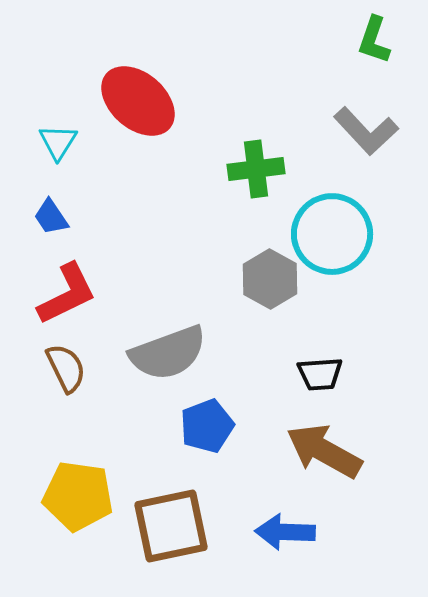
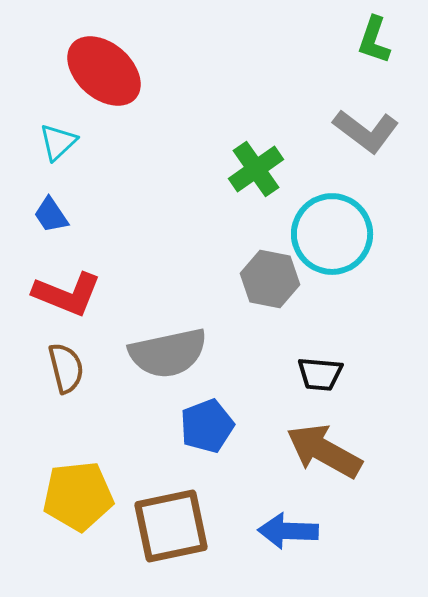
red ellipse: moved 34 px left, 30 px up
gray L-shape: rotated 10 degrees counterclockwise
cyan triangle: rotated 15 degrees clockwise
green cross: rotated 28 degrees counterclockwise
blue trapezoid: moved 2 px up
gray hexagon: rotated 18 degrees counterclockwise
red L-shape: rotated 48 degrees clockwise
gray semicircle: rotated 8 degrees clockwise
brown semicircle: rotated 12 degrees clockwise
black trapezoid: rotated 9 degrees clockwise
yellow pentagon: rotated 14 degrees counterclockwise
blue arrow: moved 3 px right, 1 px up
